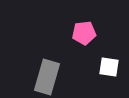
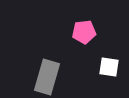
pink pentagon: moved 1 px up
